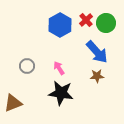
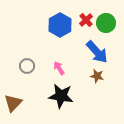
brown star: rotated 16 degrees clockwise
black star: moved 3 px down
brown triangle: rotated 24 degrees counterclockwise
